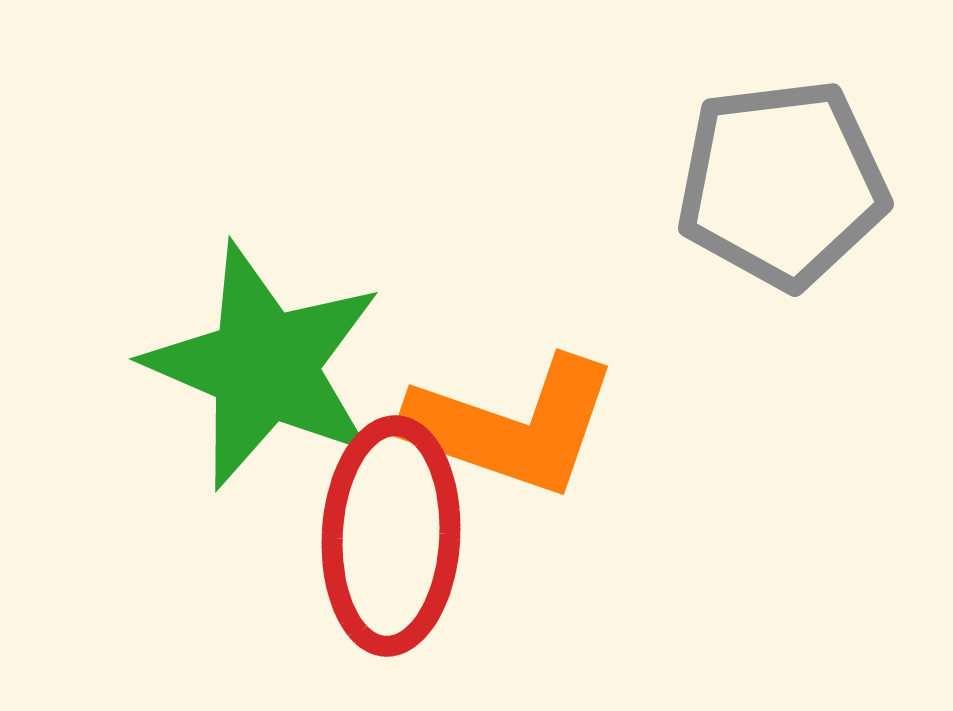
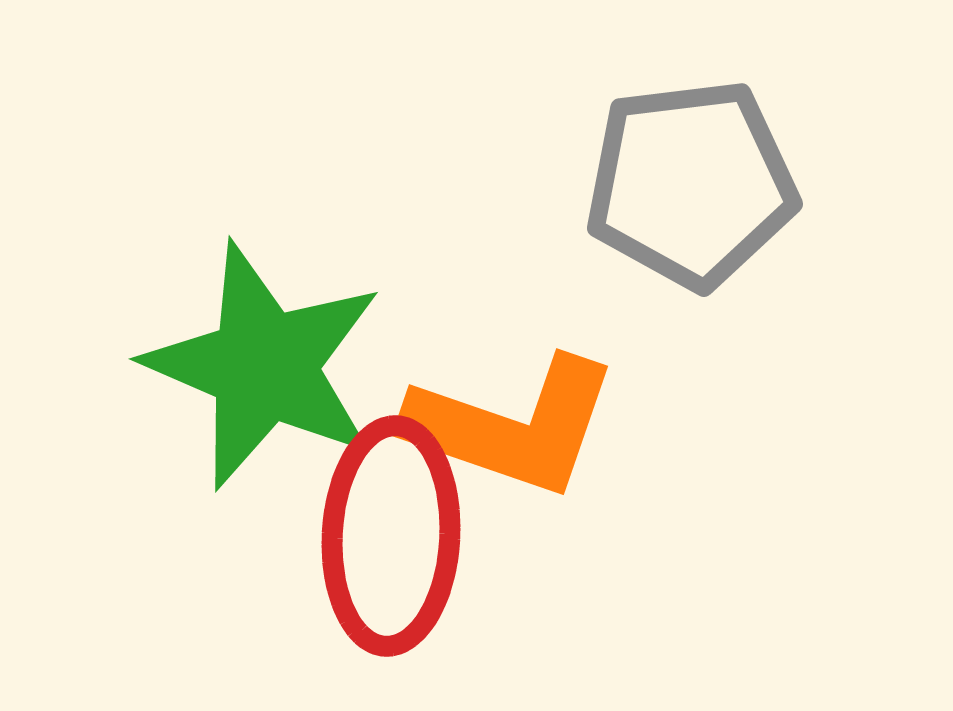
gray pentagon: moved 91 px left
